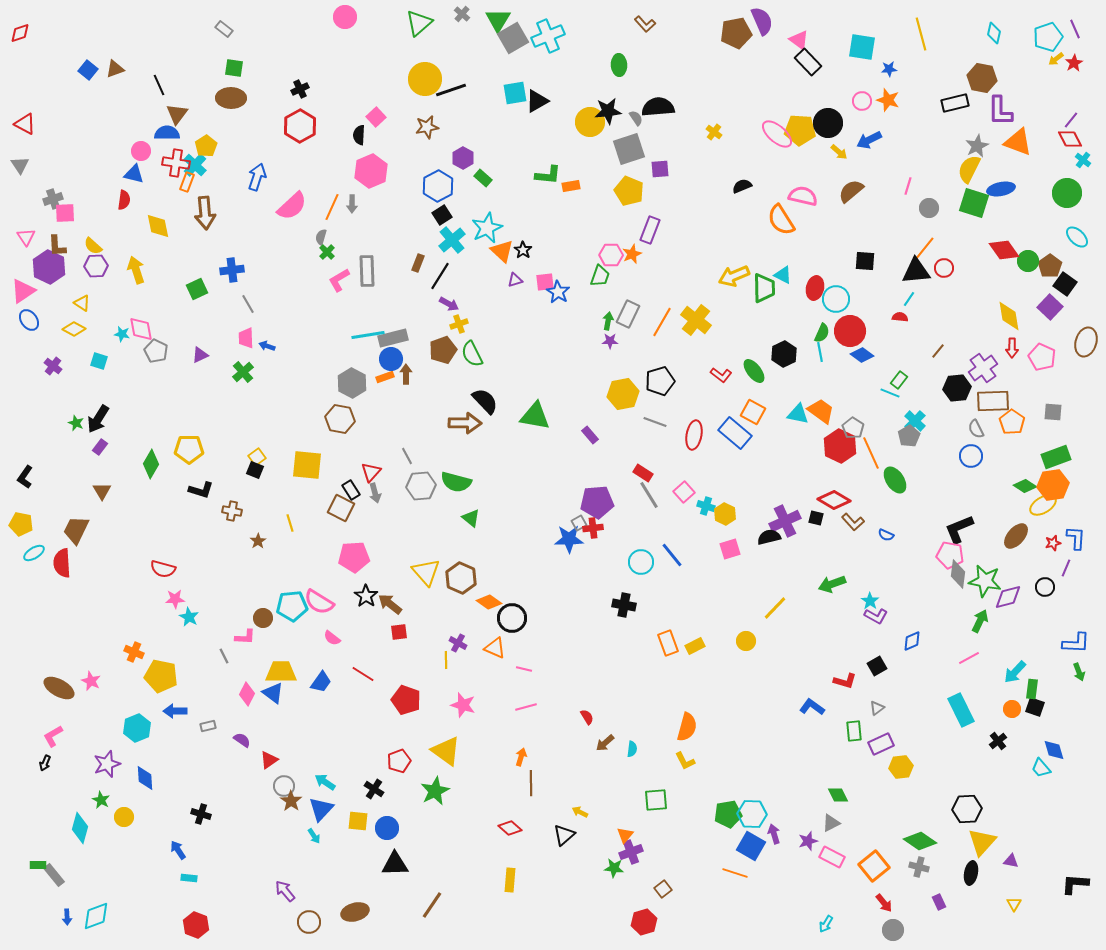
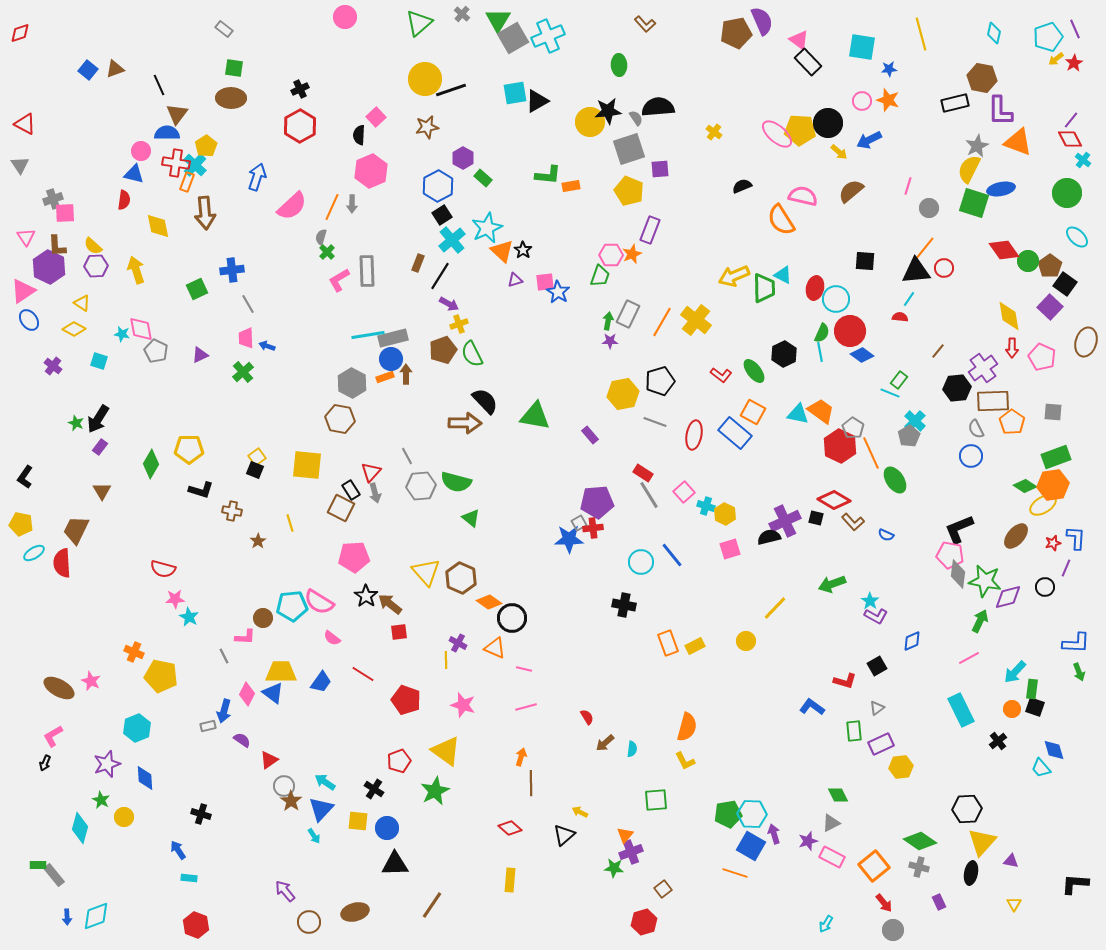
blue arrow at (175, 711): moved 49 px right; rotated 75 degrees counterclockwise
